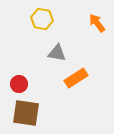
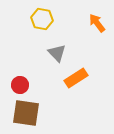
gray triangle: rotated 36 degrees clockwise
red circle: moved 1 px right, 1 px down
